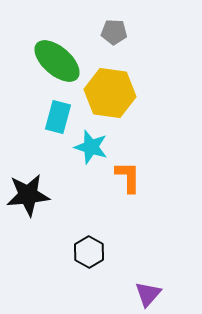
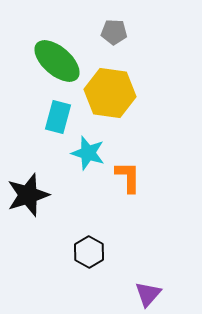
cyan star: moved 3 px left, 6 px down
black star: rotated 12 degrees counterclockwise
